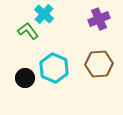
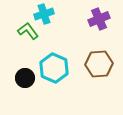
cyan cross: rotated 30 degrees clockwise
